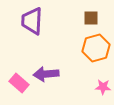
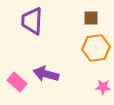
orange hexagon: rotated 8 degrees clockwise
purple arrow: rotated 20 degrees clockwise
pink rectangle: moved 2 px left, 1 px up
